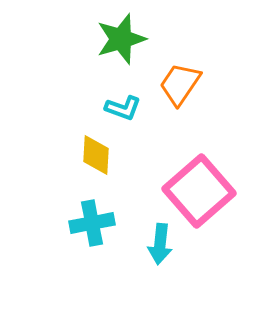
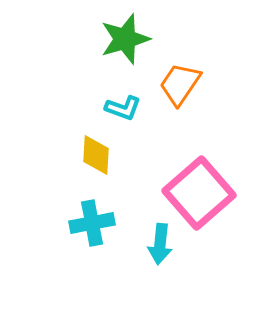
green star: moved 4 px right
pink square: moved 2 px down
